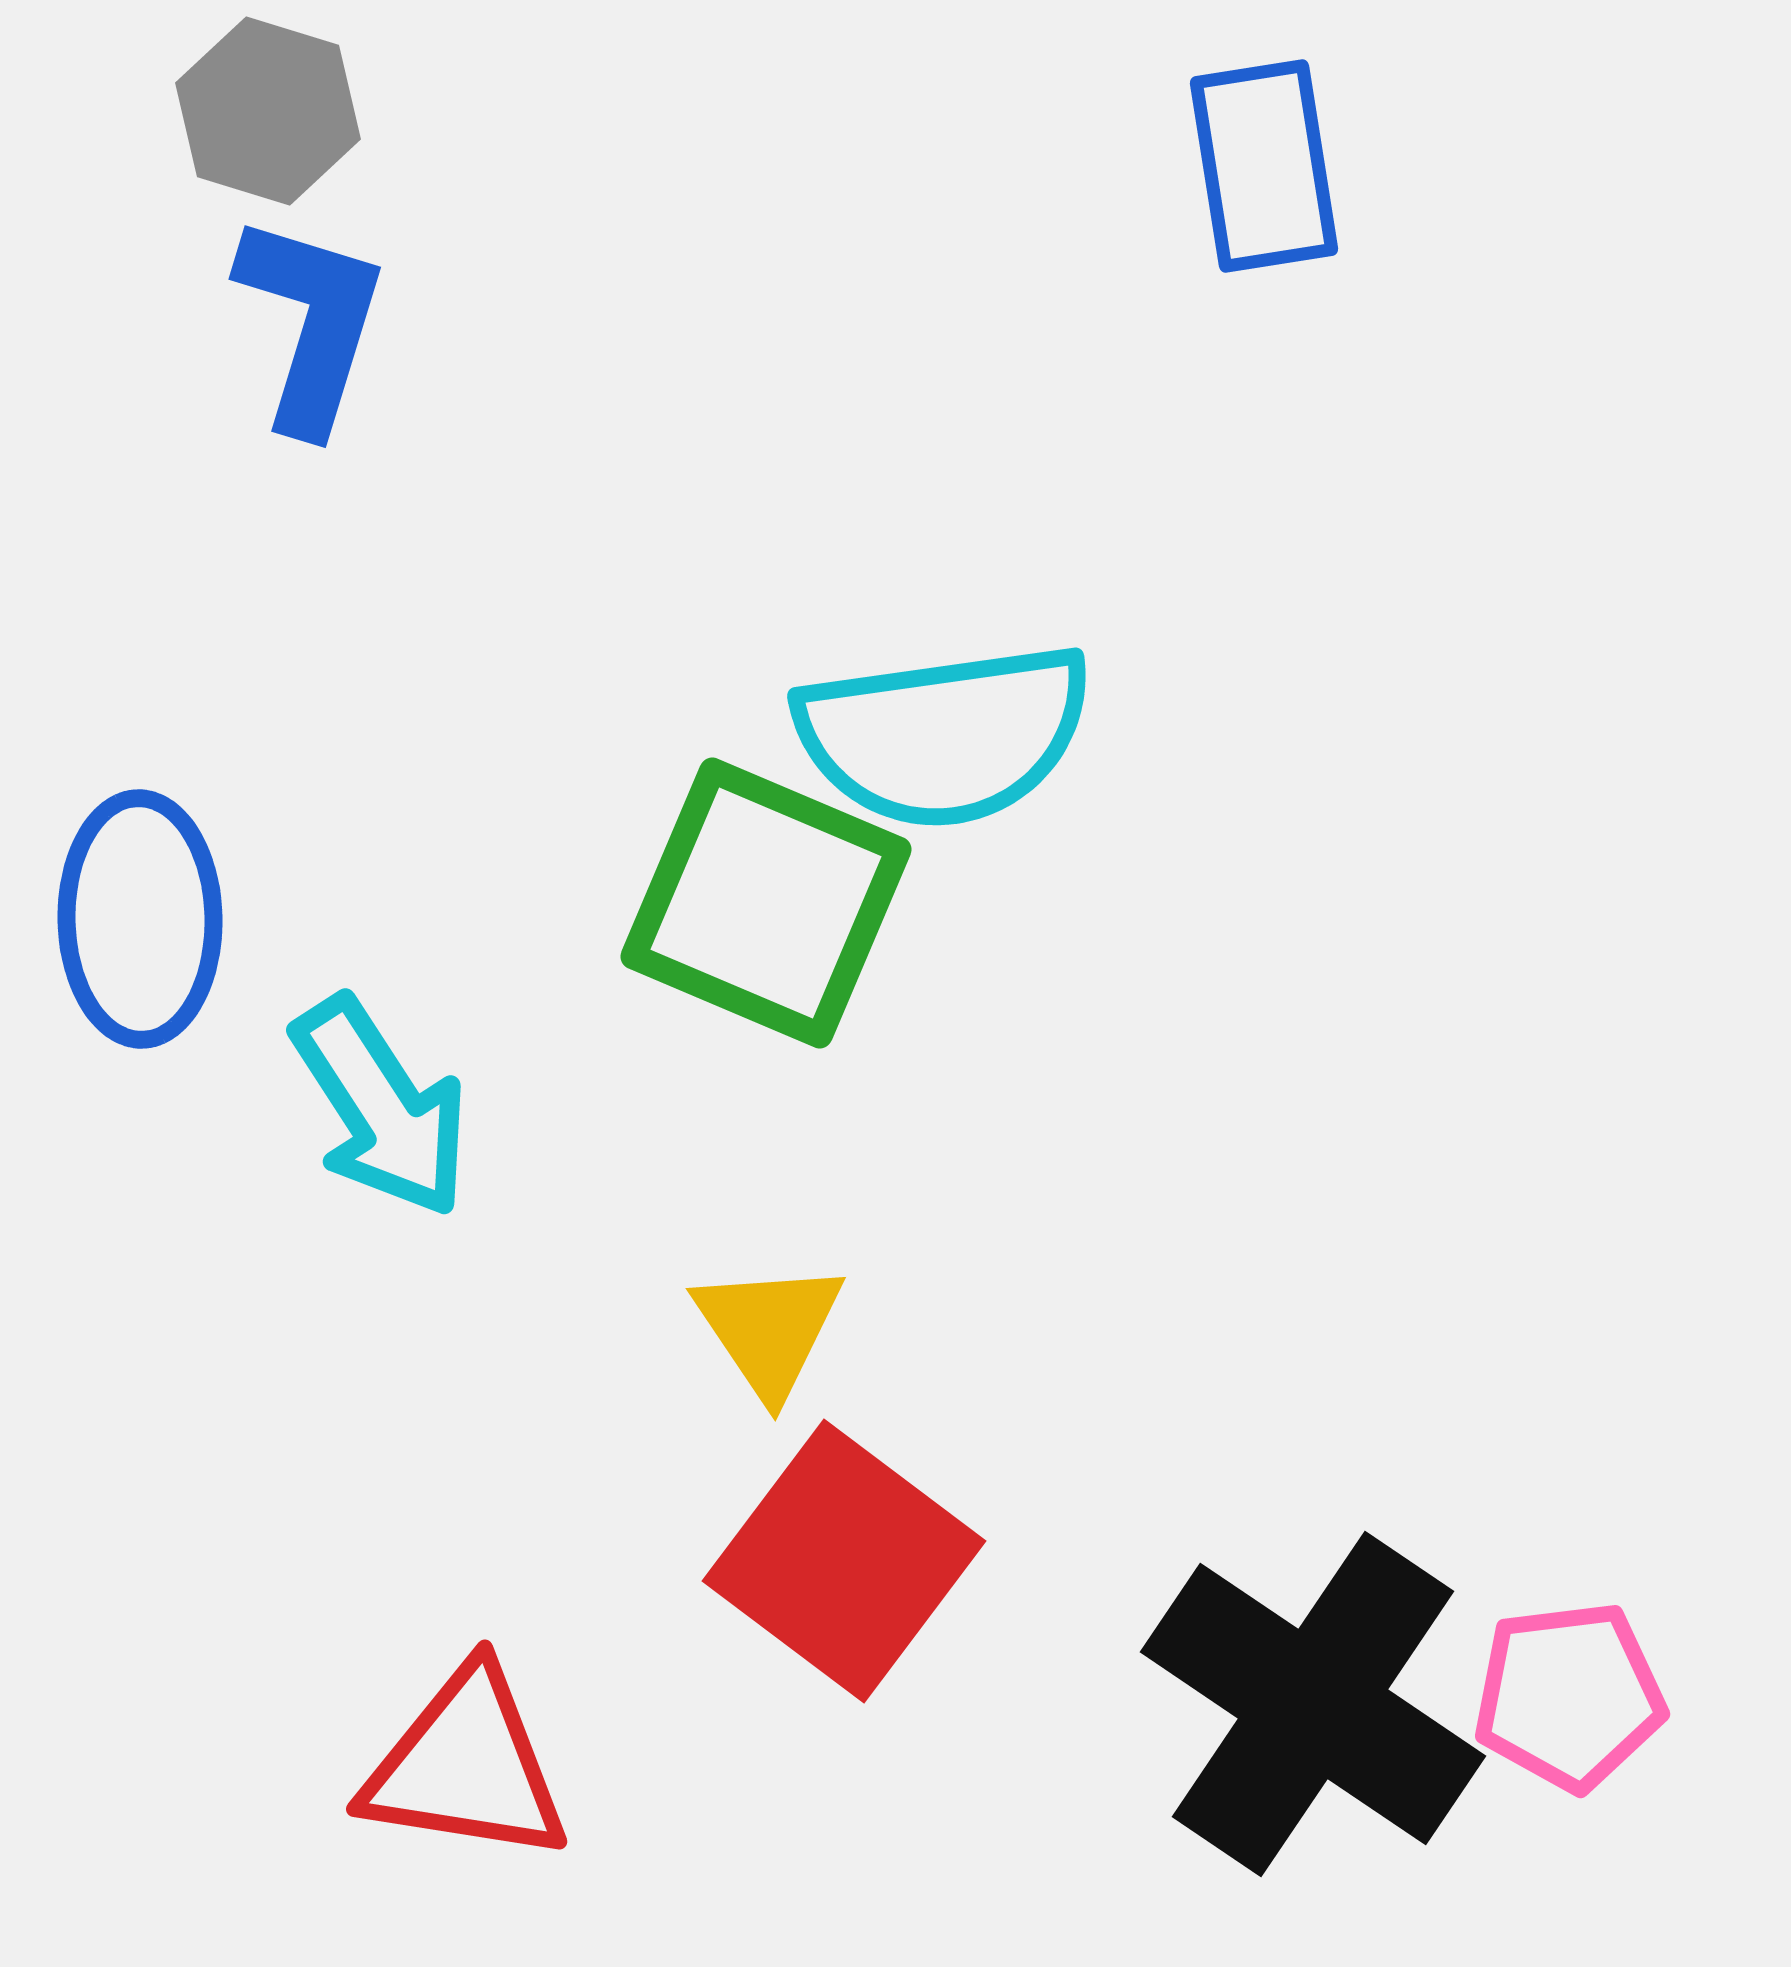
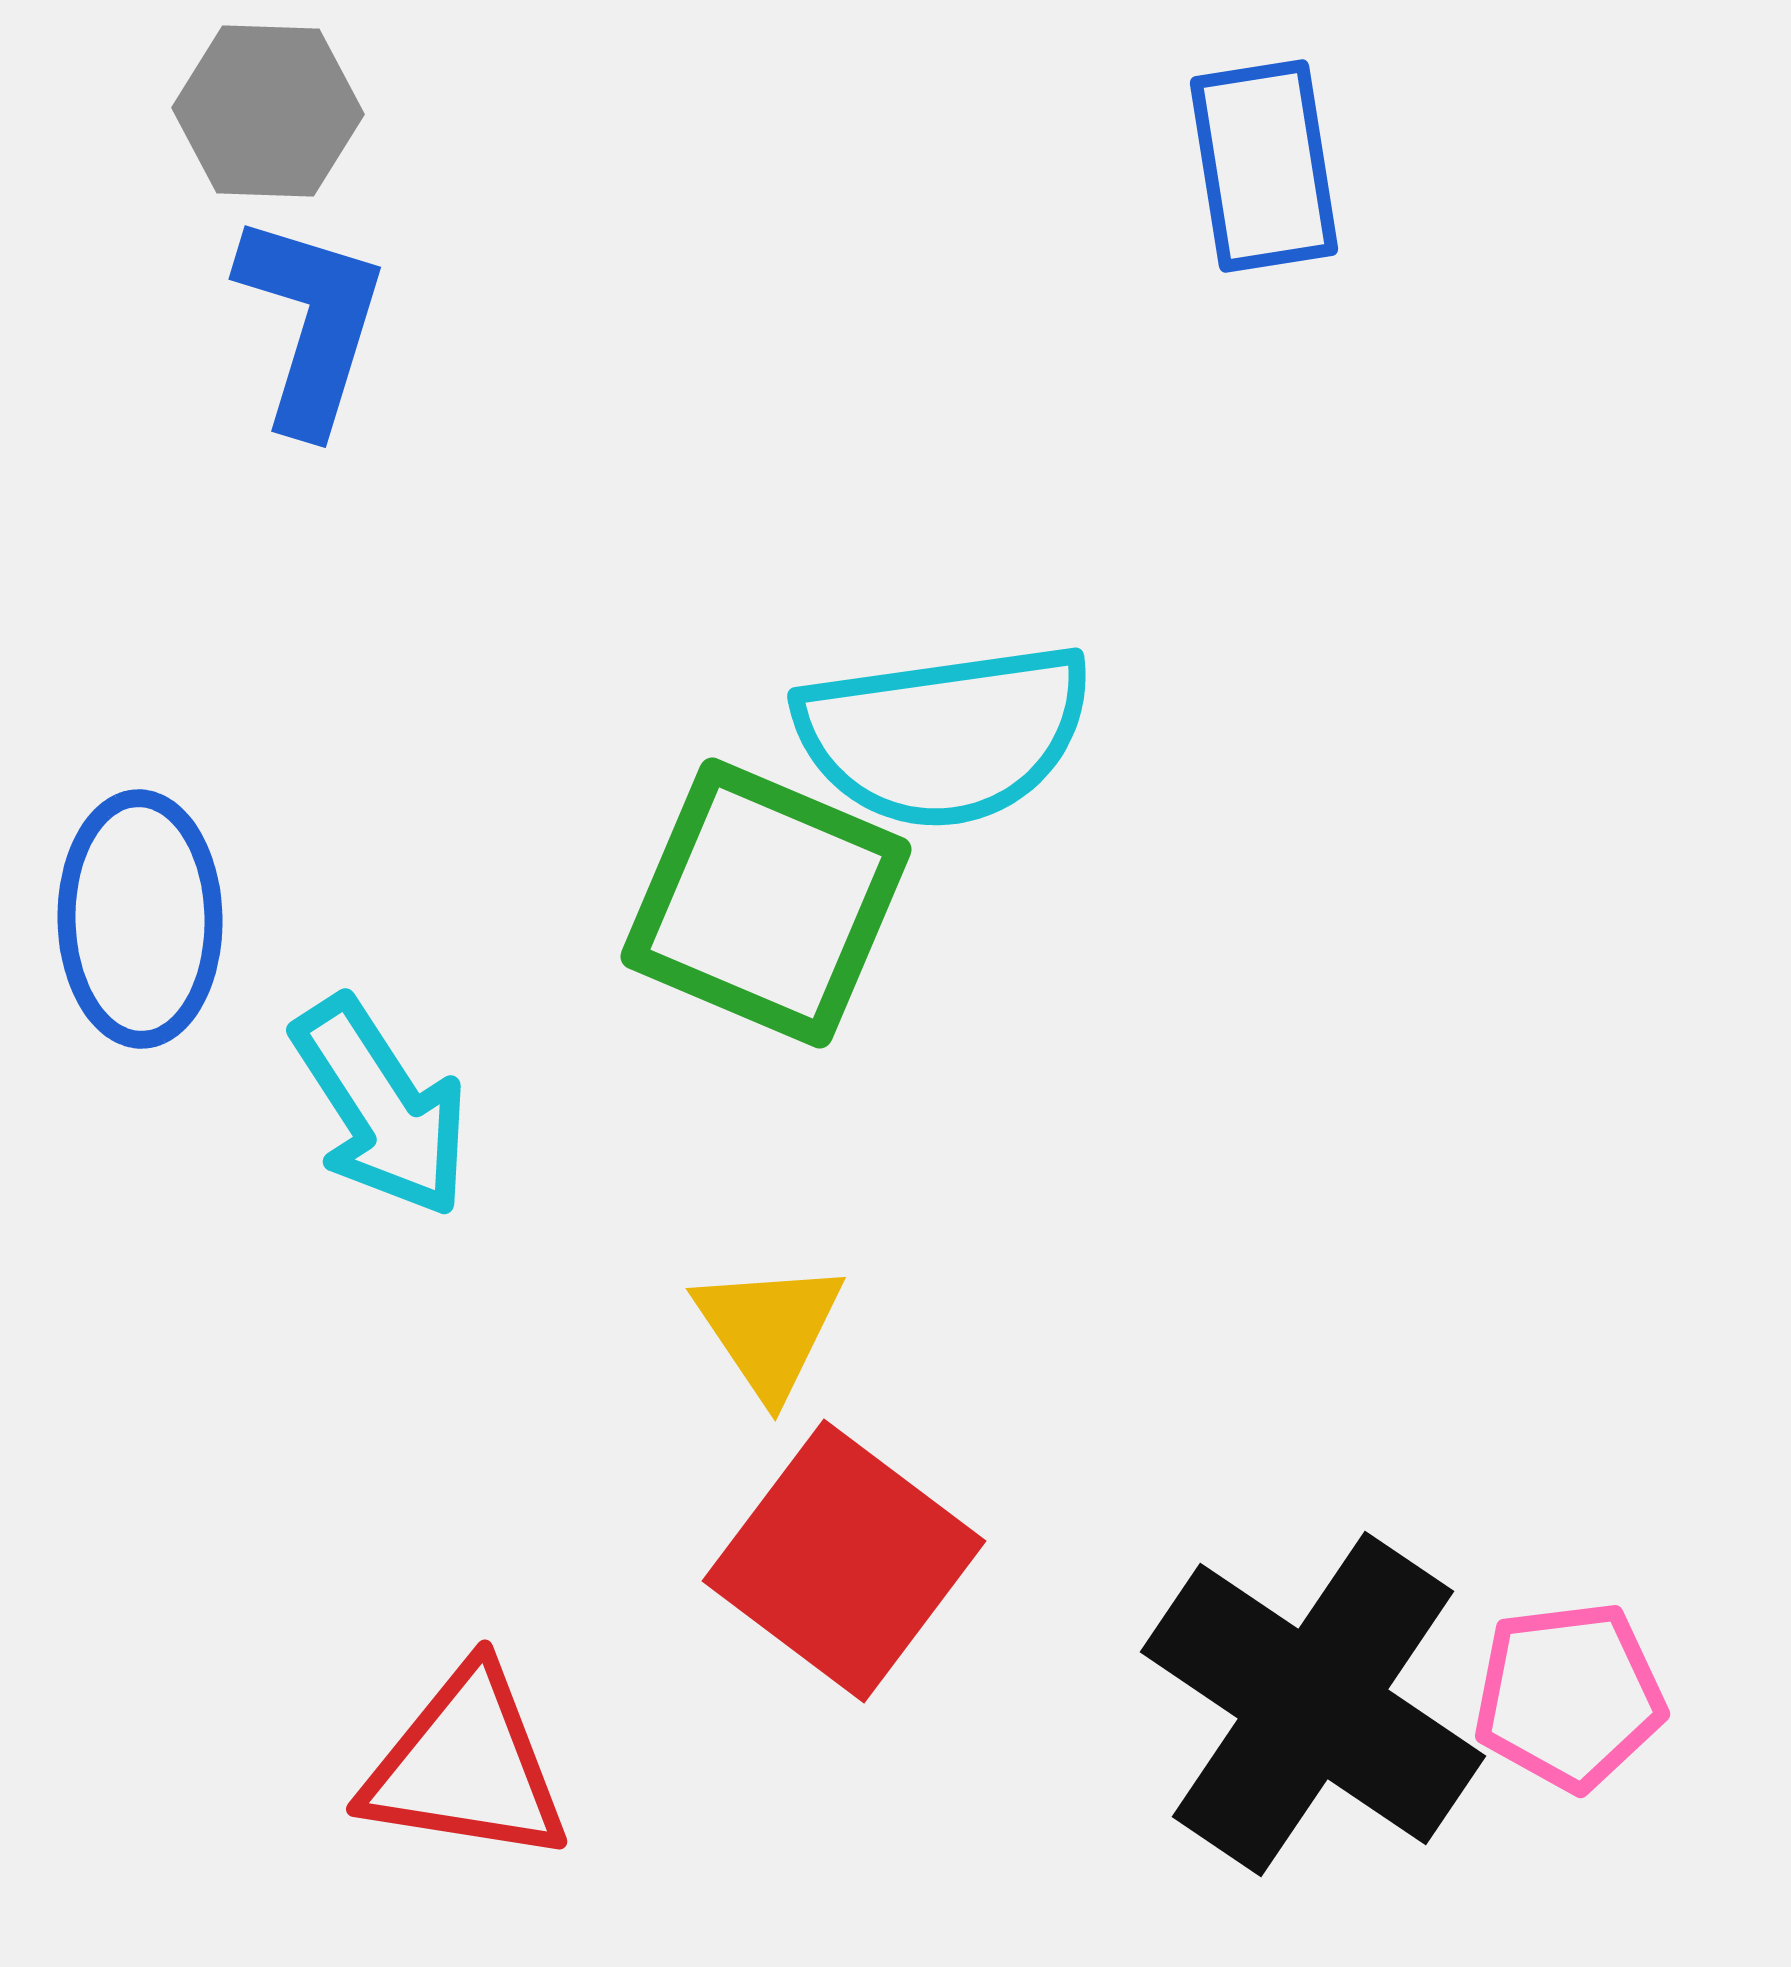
gray hexagon: rotated 15 degrees counterclockwise
